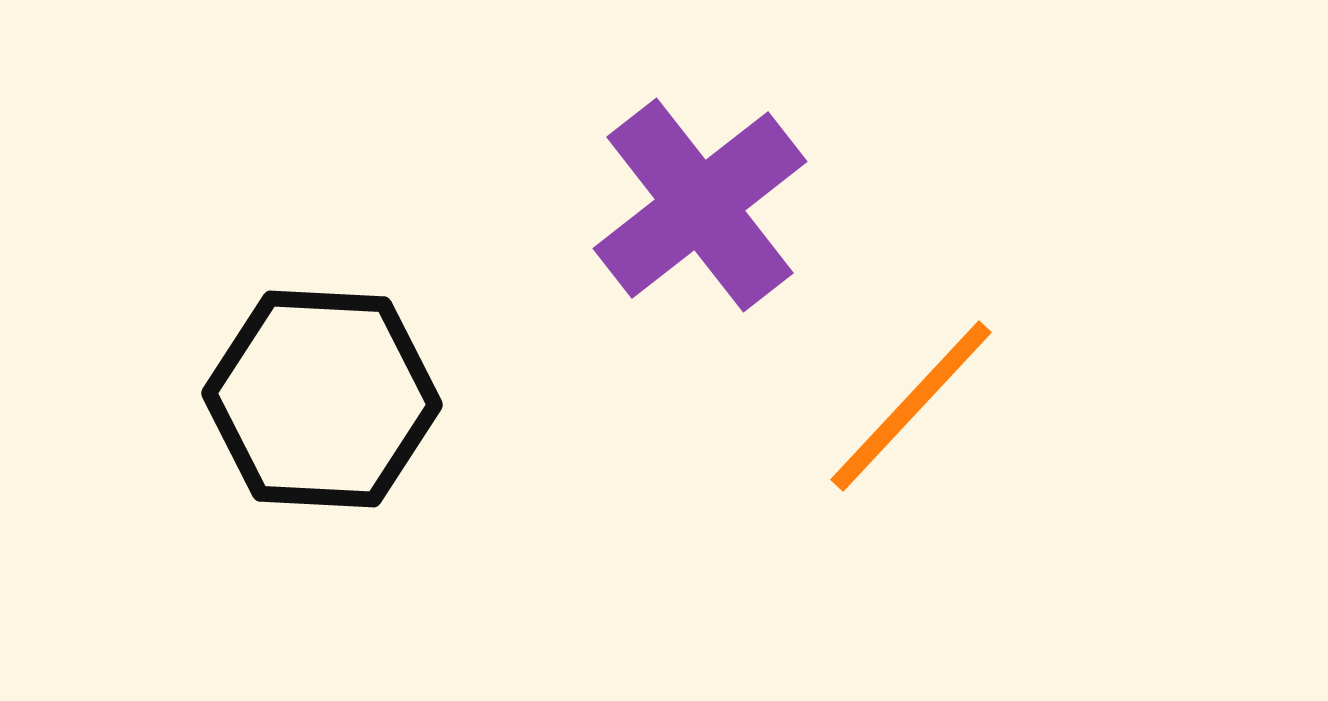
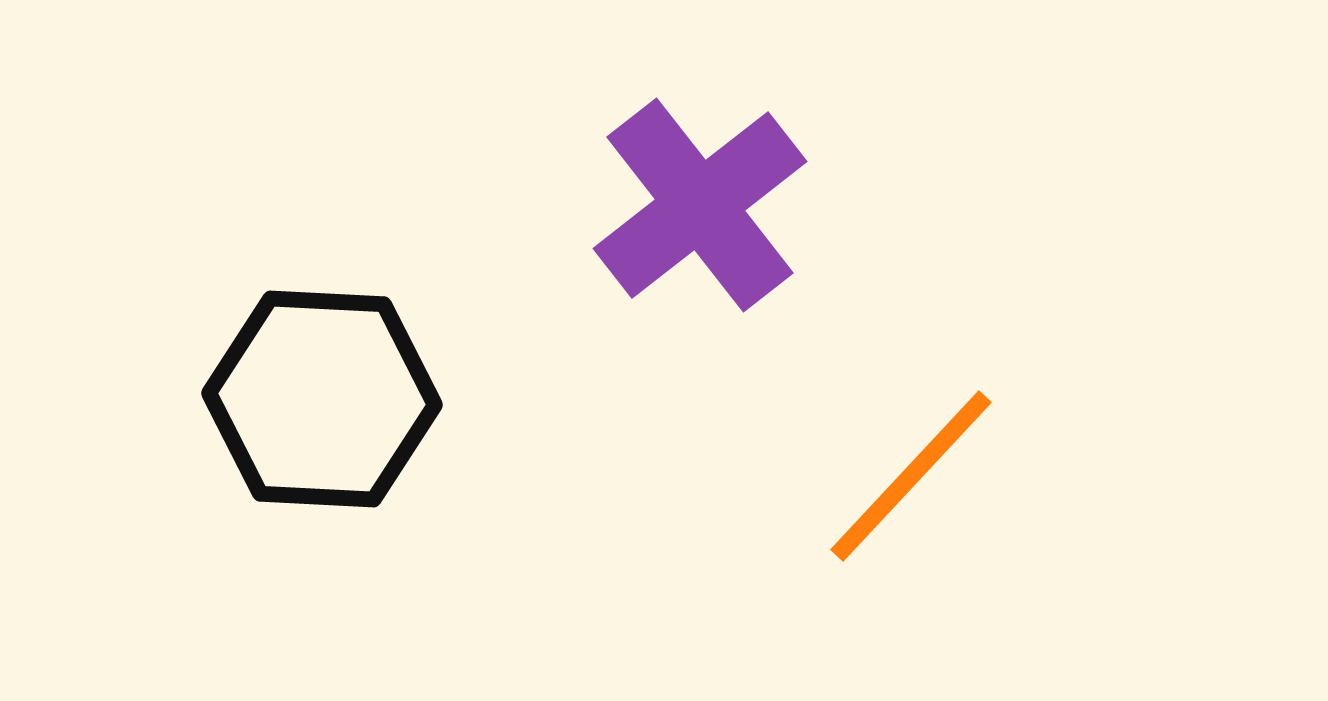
orange line: moved 70 px down
